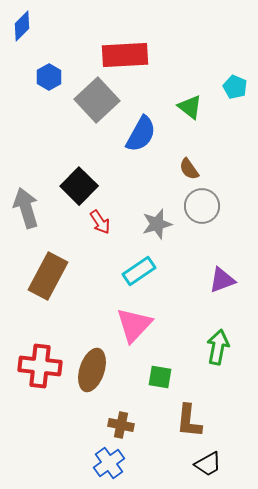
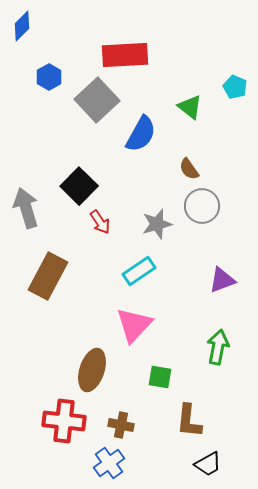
red cross: moved 24 px right, 55 px down
